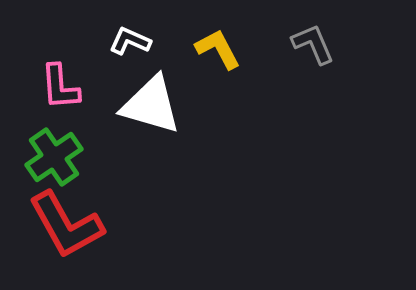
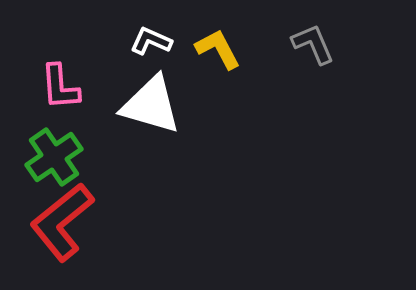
white L-shape: moved 21 px right
red L-shape: moved 4 px left, 3 px up; rotated 80 degrees clockwise
